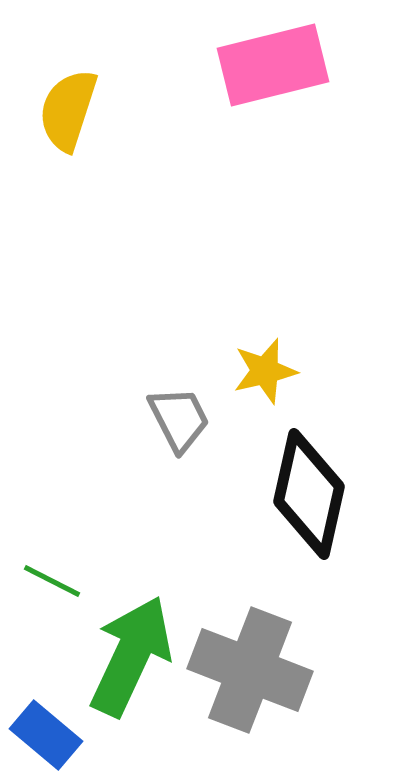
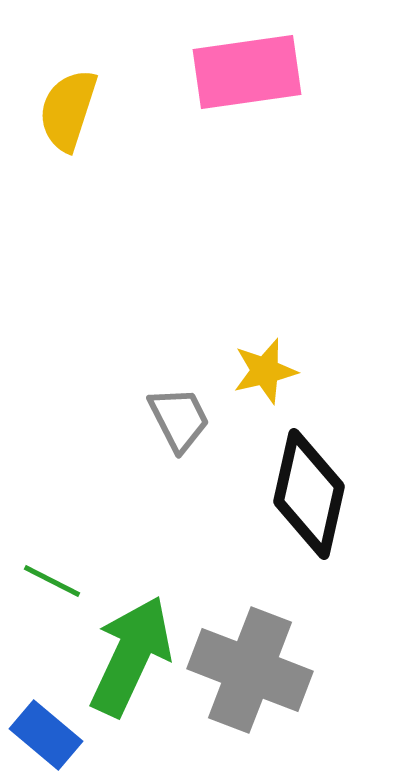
pink rectangle: moved 26 px left, 7 px down; rotated 6 degrees clockwise
